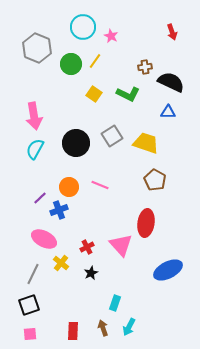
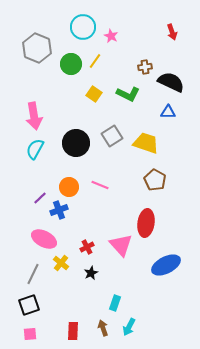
blue ellipse: moved 2 px left, 5 px up
